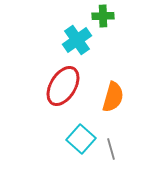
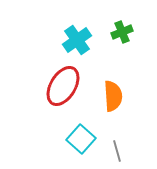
green cross: moved 19 px right, 16 px down; rotated 20 degrees counterclockwise
orange semicircle: moved 1 px up; rotated 20 degrees counterclockwise
gray line: moved 6 px right, 2 px down
